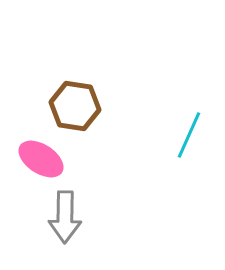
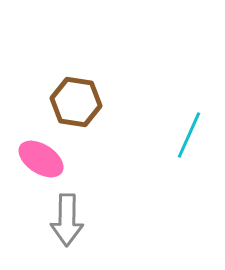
brown hexagon: moved 1 px right, 4 px up
gray arrow: moved 2 px right, 3 px down
